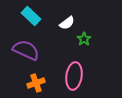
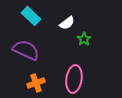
pink ellipse: moved 3 px down
